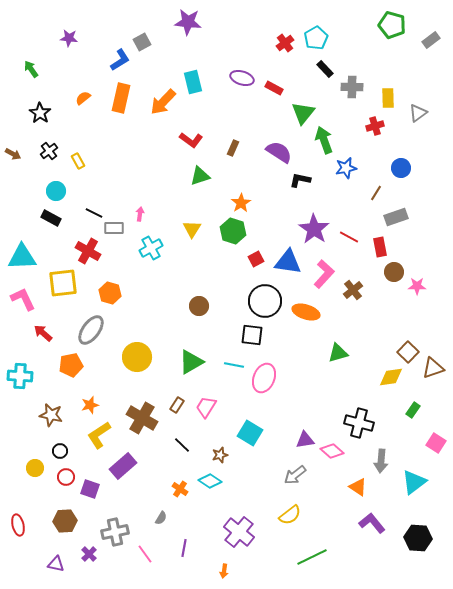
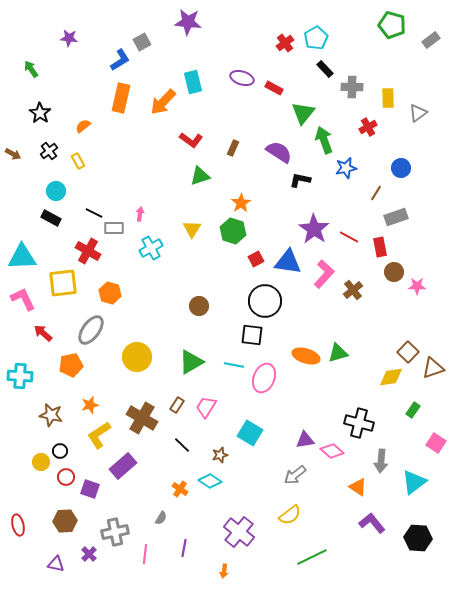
orange semicircle at (83, 98): moved 28 px down
red cross at (375, 126): moved 7 px left, 1 px down; rotated 12 degrees counterclockwise
orange ellipse at (306, 312): moved 44 px down
yellow circle at (35, 468): moved 6 px right, 6 px up
pink line at (145, 554): rotated 42 degrees clockwise
